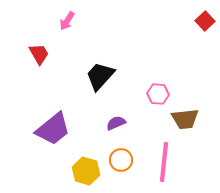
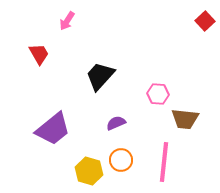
brown trapezoid: rotated 12 degrees clockwise
yellow hexagon: moved 3 px right
